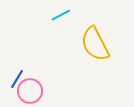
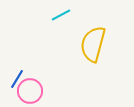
yellow semicircle: moved 2 px left; rotated 42 degrees clockwise
